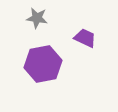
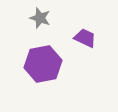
gray star: moved 3 px right; rotated 10 degrees clockwise
